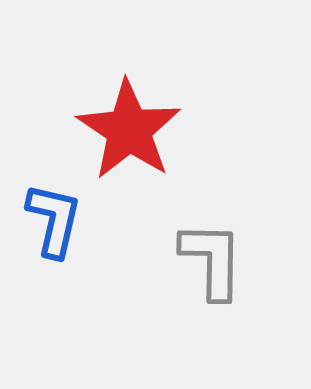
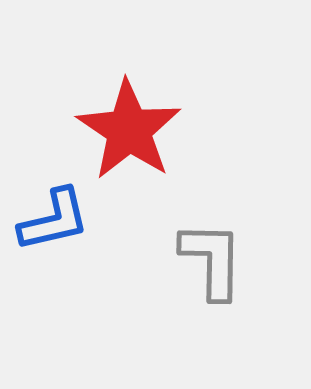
blue L-shape: rotated 64 degrees clockwise
